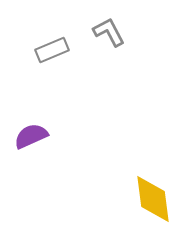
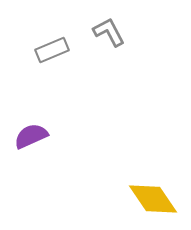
yellow diamond: rotated 27 degrees counterclockwise
